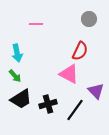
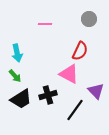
pink line: moved 9 px right
black cross: moved 9 px up
